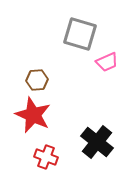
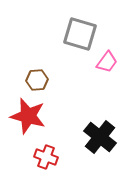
pink trapezoid: rotated 30 degrees counterclockwise
red star: moved 5 px left, 1 px down; rotated 9 degrees counterclockwise
black cross: moved 3 px right, 5 px up
